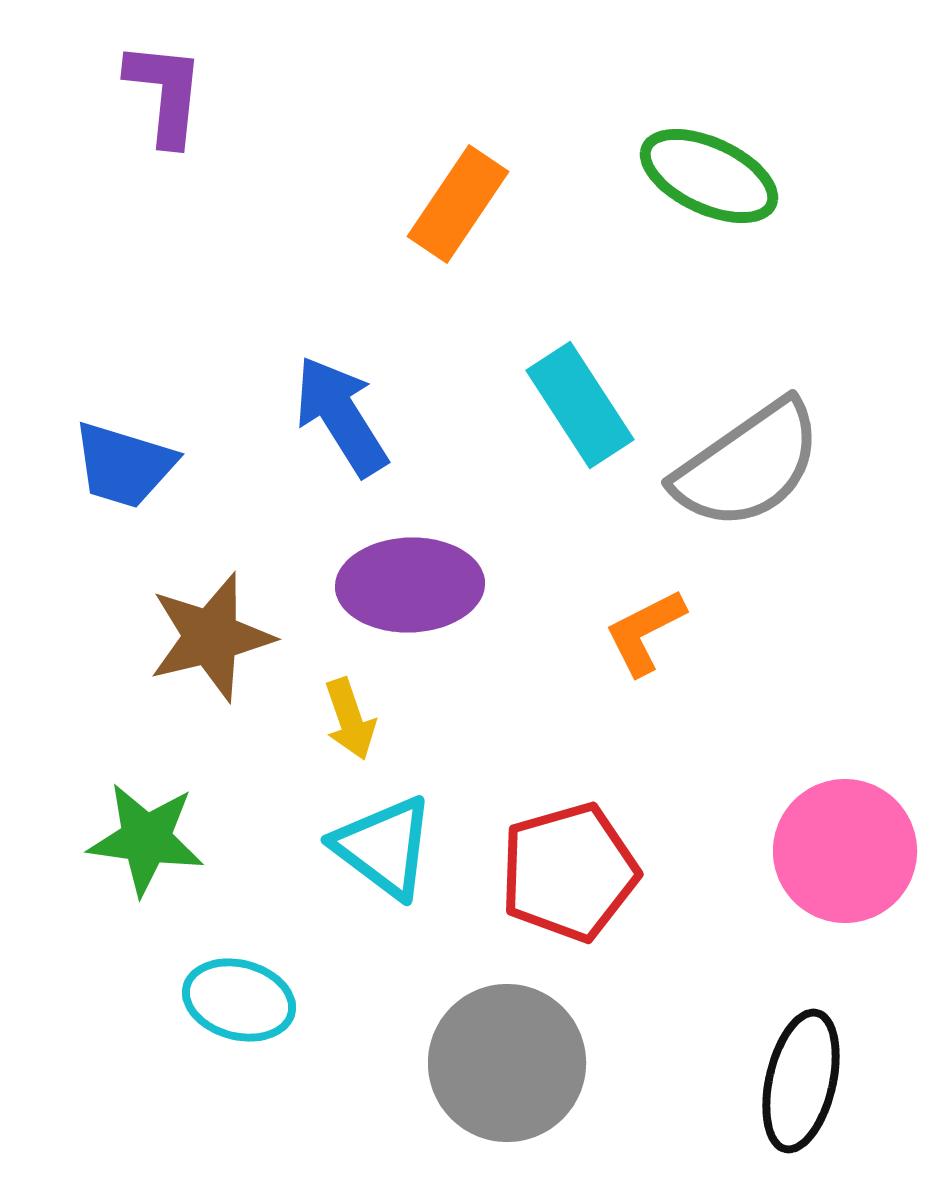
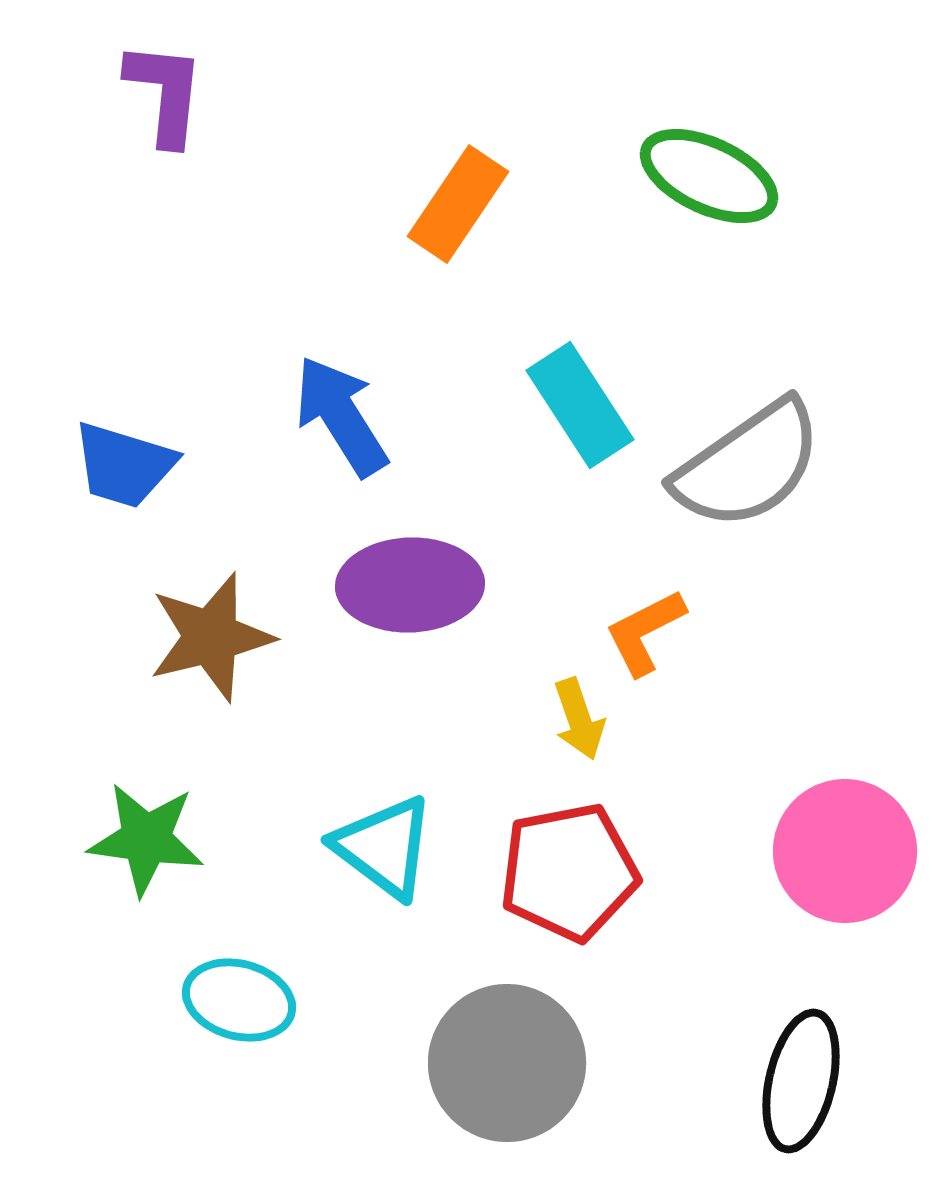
yellow arrow: moved 229 px right
red pentagon: rotated 5 degrees clockwise
